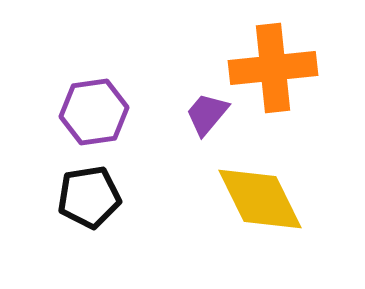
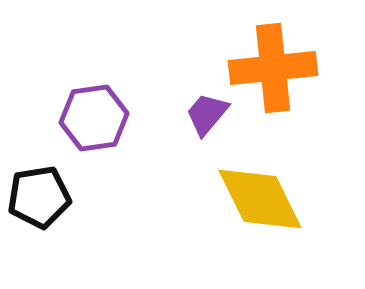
purple hexagon: moved 6 px down
black pentagon: moved 50 px left
